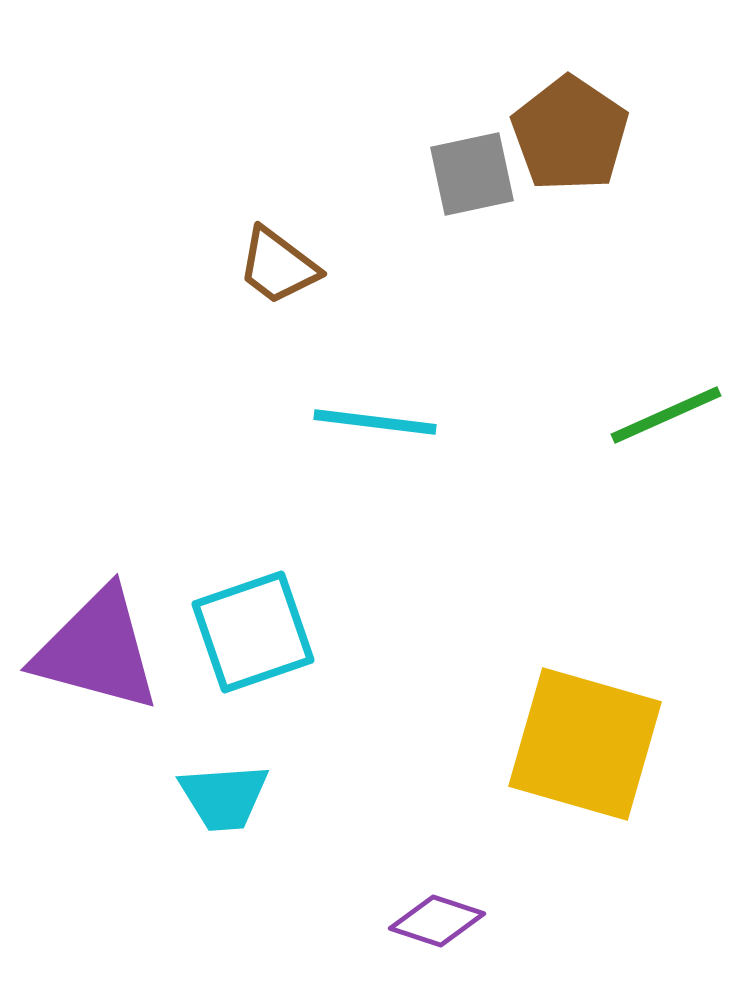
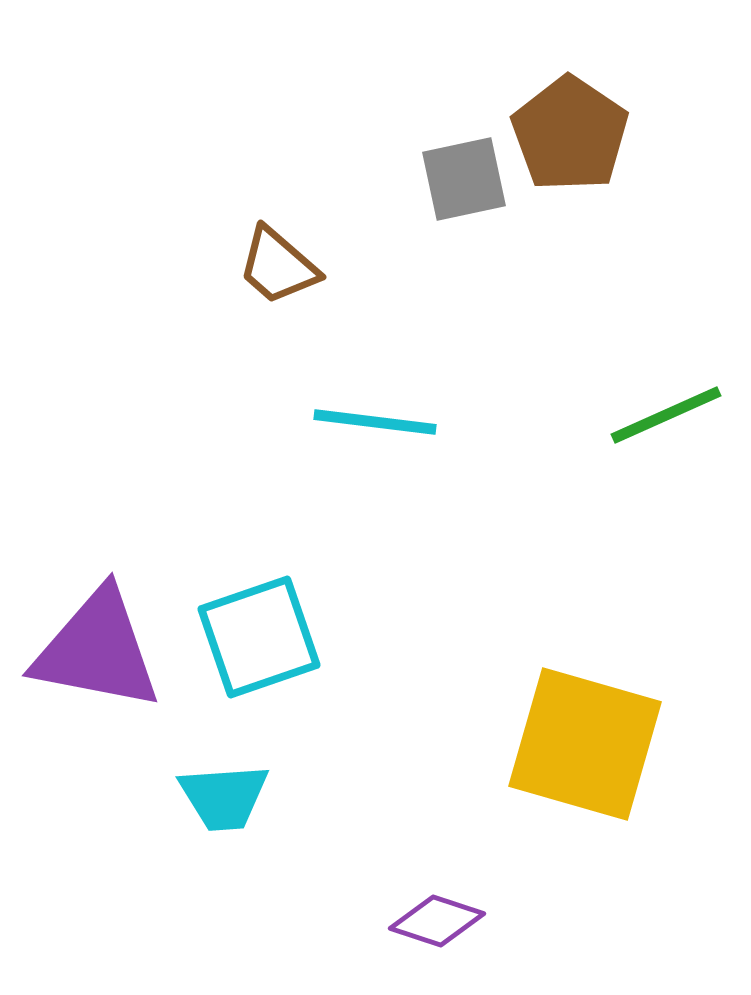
gray square: moved 8 px left, 5 px down
brown trapezoid: rotated 4 degrees clockwise
cyan square: moved 6 px right, 5 px down
purple triangle: rotated 4 degrees counterclockwise
